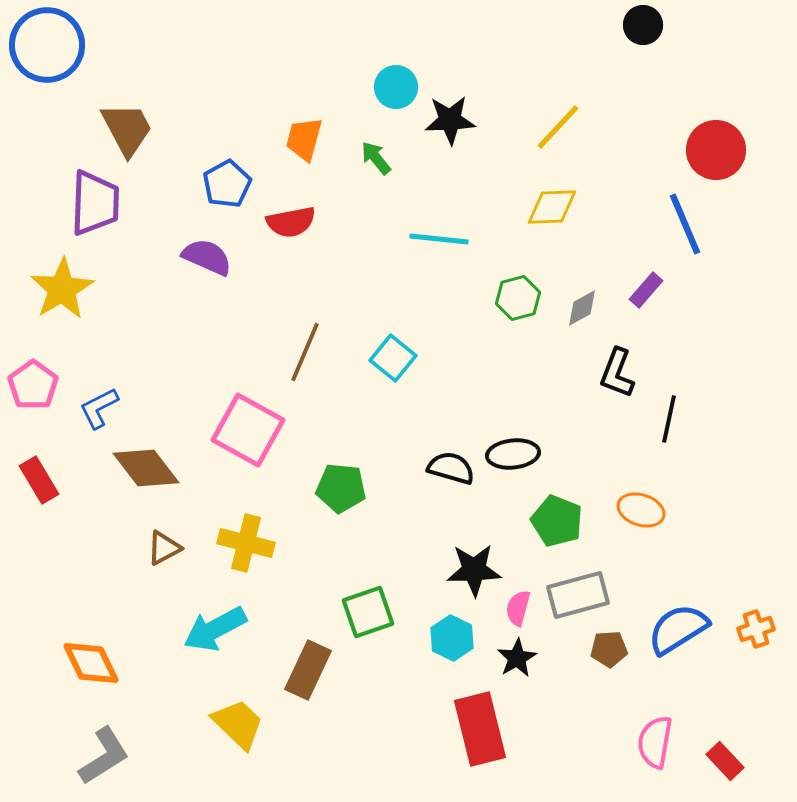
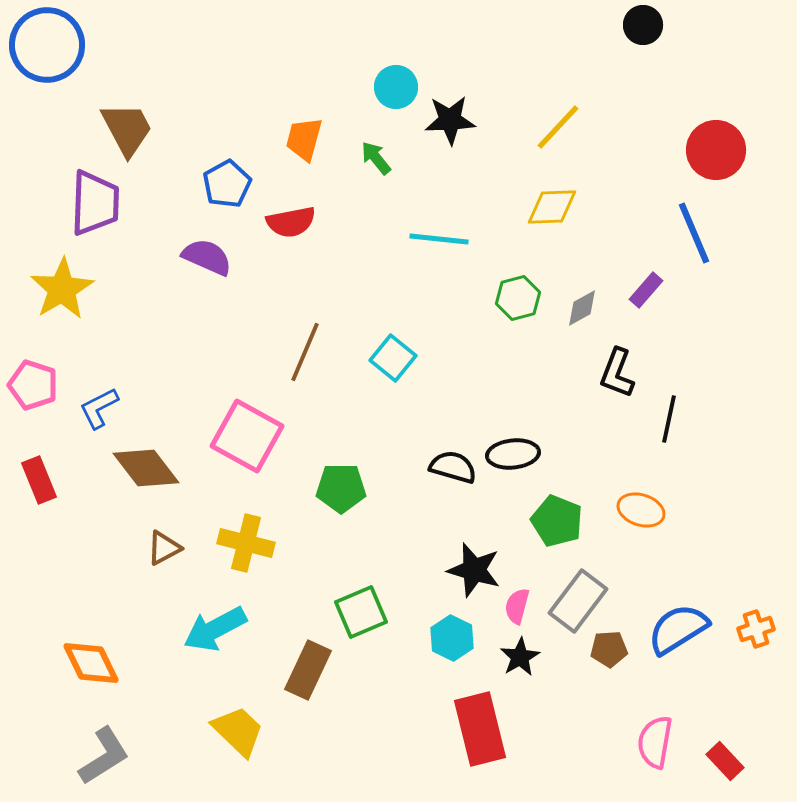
blue line at (685, 224): moved 9 px right, 9 px down
pink pentagon at (33, 385): rotated 18 degrees counterclockwise
pink square at (248, 430): moved 1 px left, 6 px down
black semicircle at (451, 468): moved 2 px right, 1 px up
red rectangle at (39, 480): rotated 9 degrees clockwise
green pentagon at (341, 488): rotated 6 degrees counterclockwise
black star at (474, 570): rotated 18 degrees clockwise
gray rectangle at (578, 595): moved 6 px down; rotated 38 degrees counterclockwise
pink semicircle at (518, 608): moved 1 px left, 2 px up
green square at (368, 612): moved 7 px left; rotated 4 degrees counterclockwise
black star at (517, 658): moved 3 px right, 1 px up
yellow trapezoid at (238, 724): moved 7 px down
